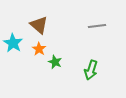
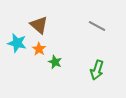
gray line: rotated 36 degrees clockwise
cyan star: moved 4 px right; rotated 18 degrees counterclockwise
green arrow: moved 6 px right
